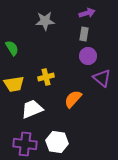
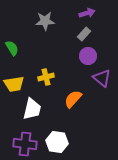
gray rectangle: rotated 32 degrees clockwise
white trapezoid: rotated 125 degrees clockwise
